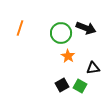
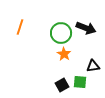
orange line: moved 1 px up
orange star: moved 4 px left, 2 px up
black triangle: moved 2 px up
green square: moved 4 px up; rotated 24 degrees counterclockwise
